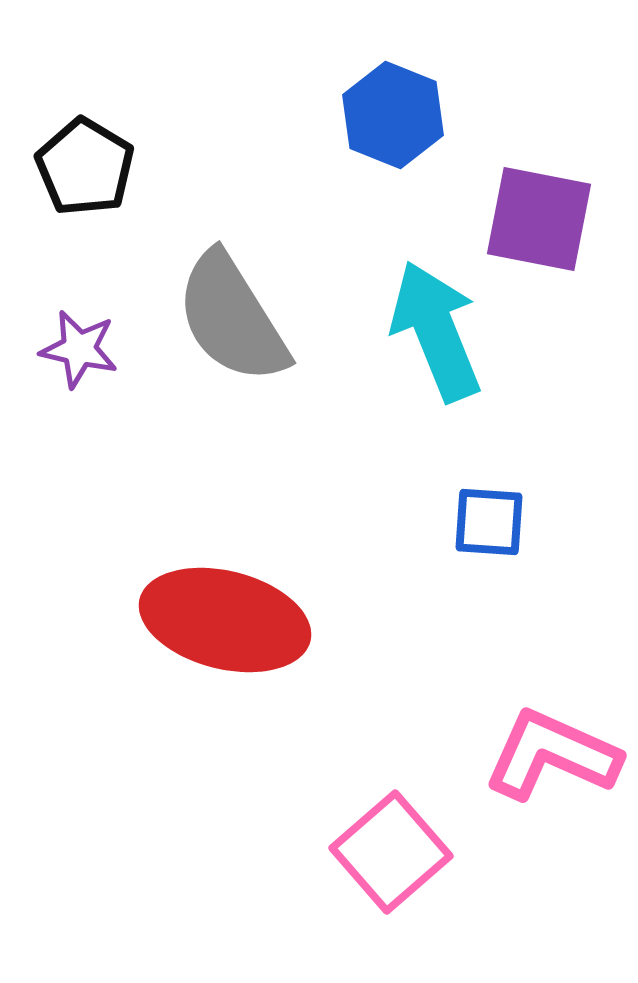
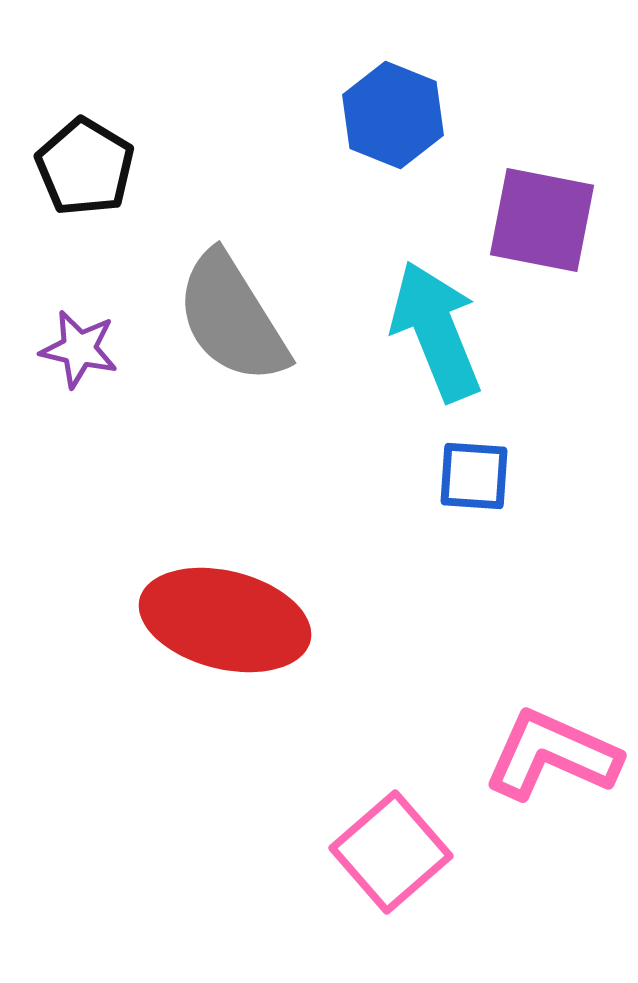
purple square: moved 3 px right, 1 px down
blue square: moved 15 px left, 46 px up
